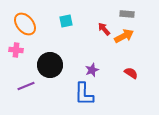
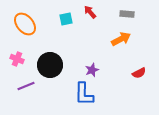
cyan square: moved 2 px up
red arrow: moved 14 px left, 17 px up
orange arrow: moved 3 px left, 3 px down
pink cross: moved 1 px right, 9 px down; rotated 16 degrees clockwise
red semicircle: moved 8 px right; rotated 120 degrees clockwise
